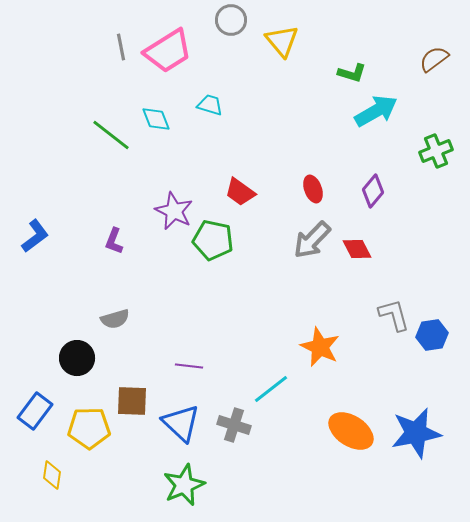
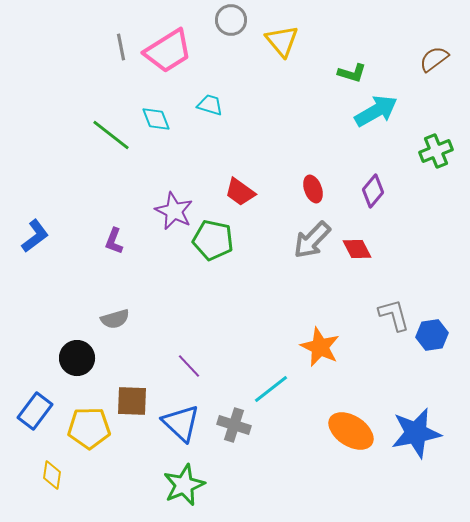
purple line: rotated 40 degrees clockwise
